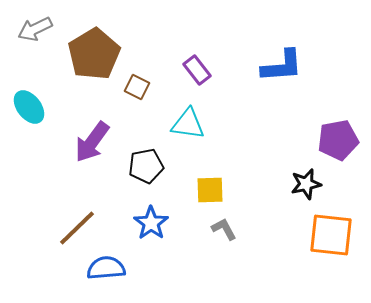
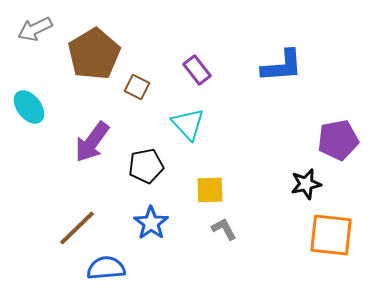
cyan triangle: rotated 39 degrees clockwise
